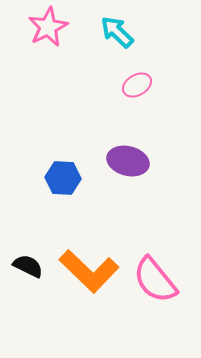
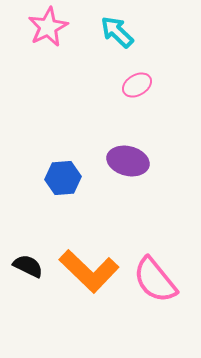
blue hexagon: rotated 8 degrees counterclockwise
